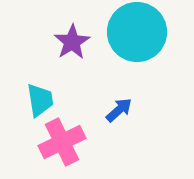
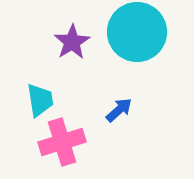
pink cross: rotated 9 degrees clockwise
